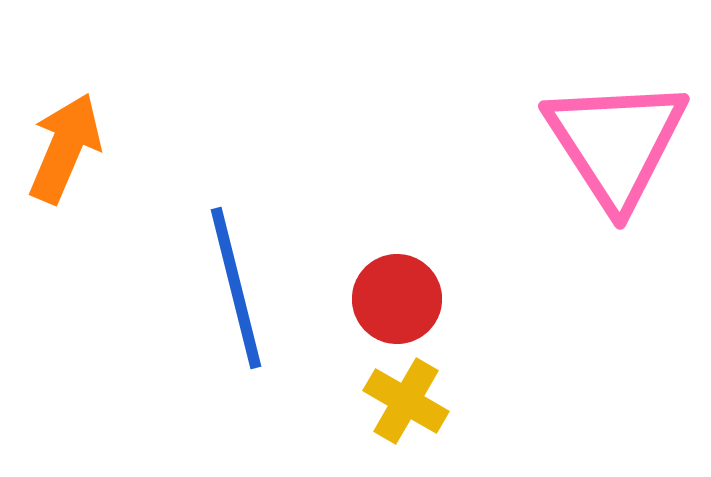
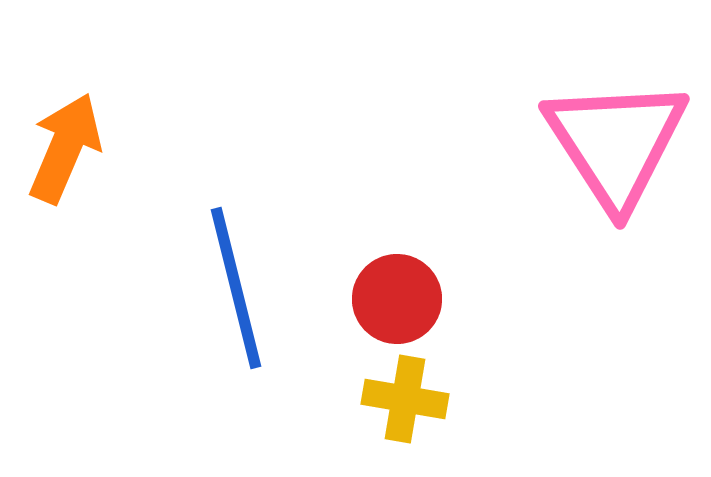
yellow cross: moved 1 px left, 2 px up; rotated 20 degrees counterclockwise
